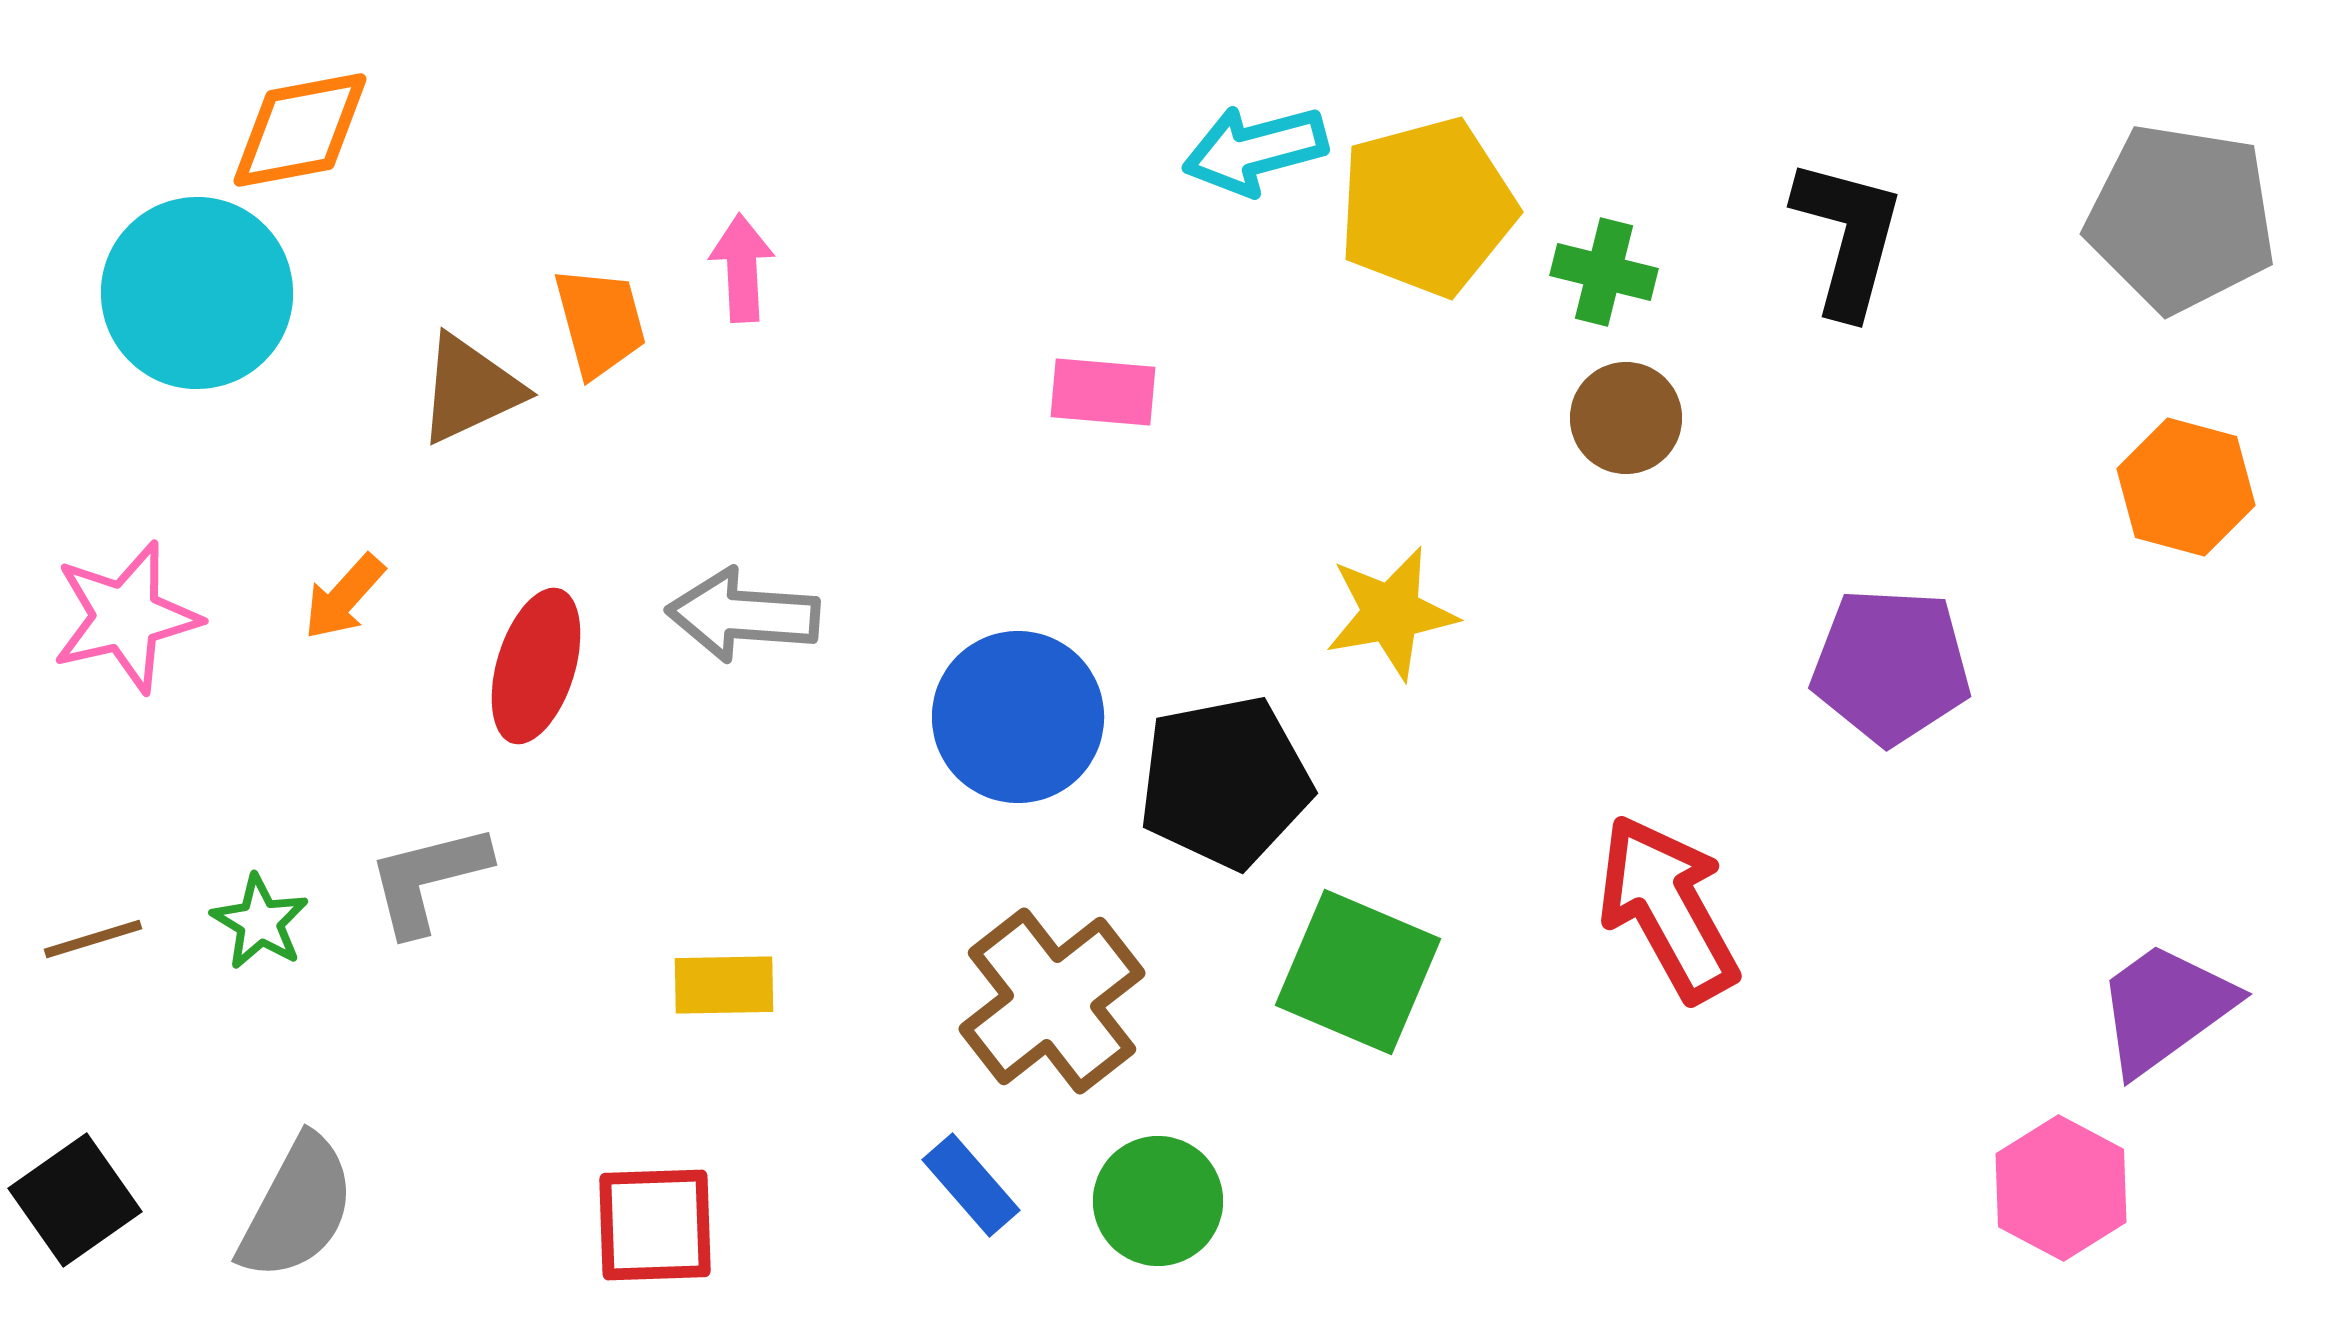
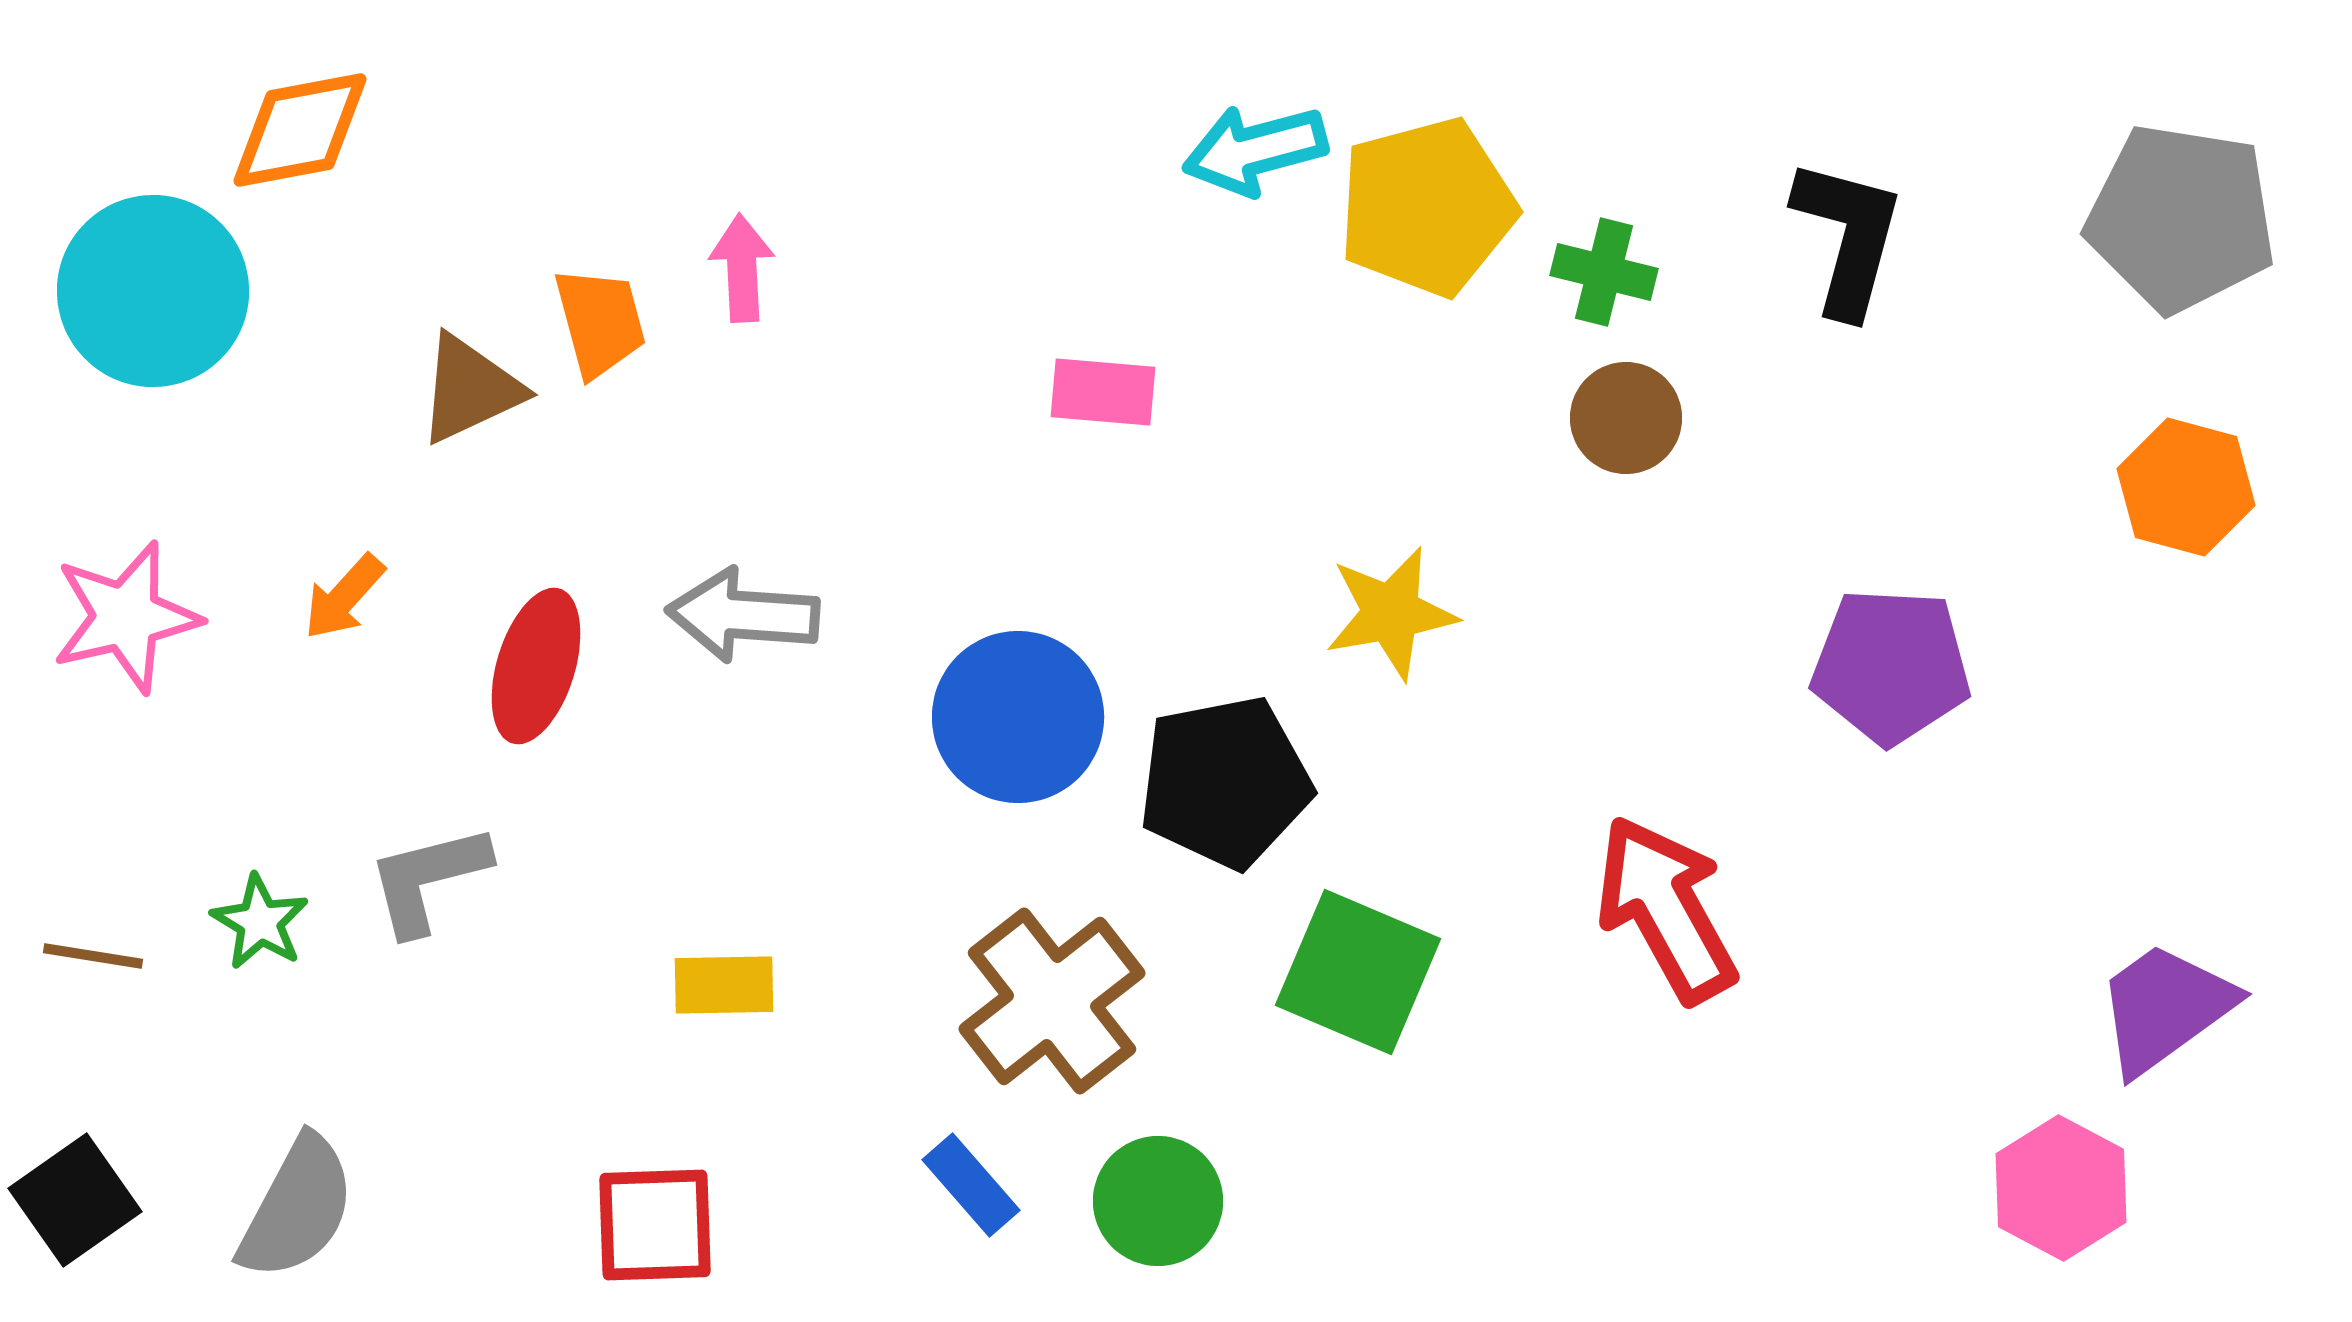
cyan circle: moved 44 px left, 2 px up
red arrow: moved 2 px left, 1 px down
brown line: moved 17 px down; rotated 26 degrees clockwise
